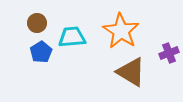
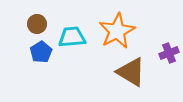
brown circle: moved 1 px down
orange star: moved 4 px left; rotated 12 degrees clockwise
